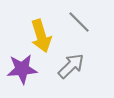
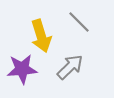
gray arrow: moved 1 px left, 1 px down
